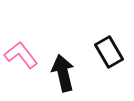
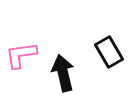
pink L-shape: rotated 60 degrees counterclockwise
